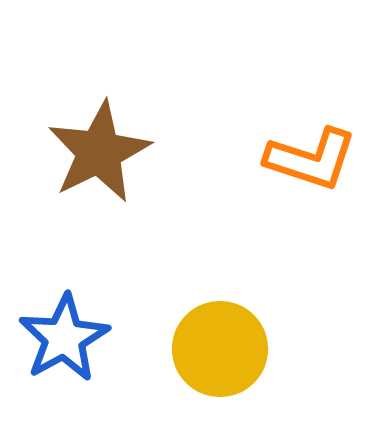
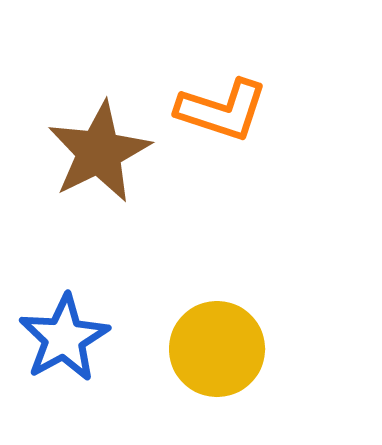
orange L-shape: moved 89 px left, 49 px up
yellow circle: moved 3 px left
